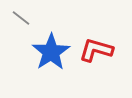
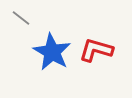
blue star: moved 1 px right; rotated 9 degrees counterclockwise
